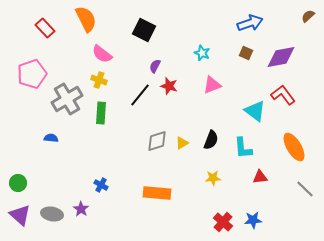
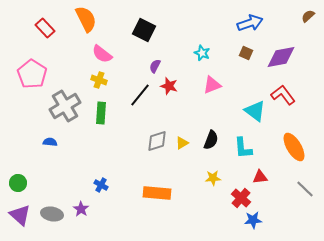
pink pentagon: rotated 20 degrees counterclockwise
gray cross: moved 2 px left, 7 px down
blue semicircle: moved 1 px left, 4 px down
red cross: moved 18 px right, 24 px up
